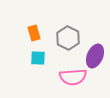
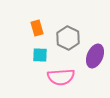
orange rectangle: moved 3 px right, 5 px up
cyan square: moved 2 px right, 3 px up
pink semicircle: moved 12 px left
